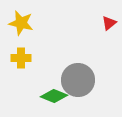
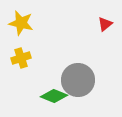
red triangle: moved 4 px left, 1 px down
yellow cross: rotated 18 degrees counterclockwise
